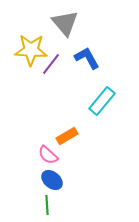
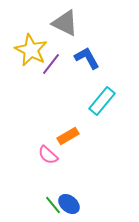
gray triangle: rotated 24 degrees counterclockwise
yellow star: rotated 24 degrees clockwise
orange rectangle: moved 1 px right
blue ellipse: moved 17 px right, 24 px down
green line: moved 6 px right; rotated 36 degrees counterclockwise
